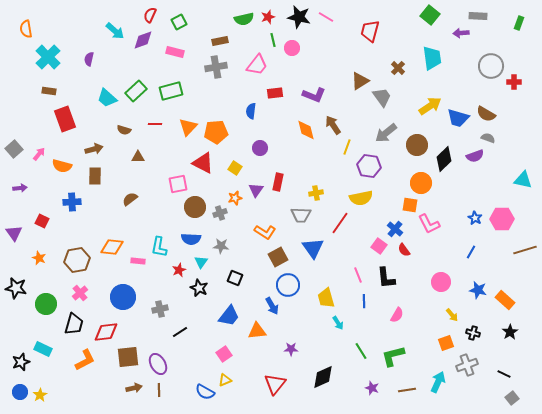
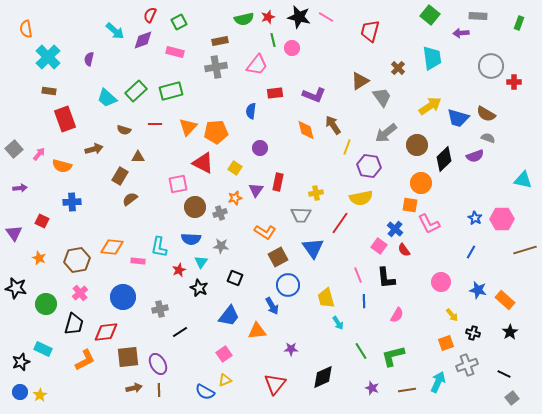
brown rectangle at (95, 176): moved 25 px right; rotated 30 degrees clockwise
